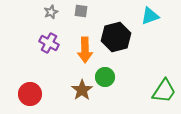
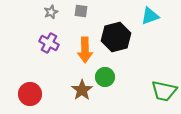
green trapezoid: rotated 68 degrees clockwise
